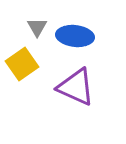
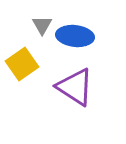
gray triangle: moved 5 px right, 2 px up
purple triangle: moved 1 px left; rotated 9 degrees clockwise
